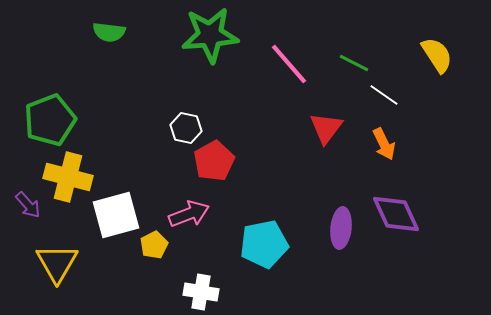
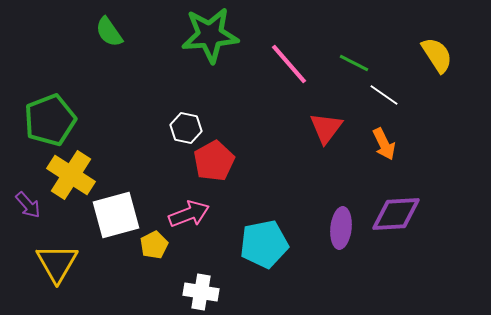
green semicircle: rotated 48 degrees clockwise
yellow cross: moved 3 px right, 2 px up; rotated 18 degrees clockwise
purple diamond: rotated 69 degrees counterclockwise
